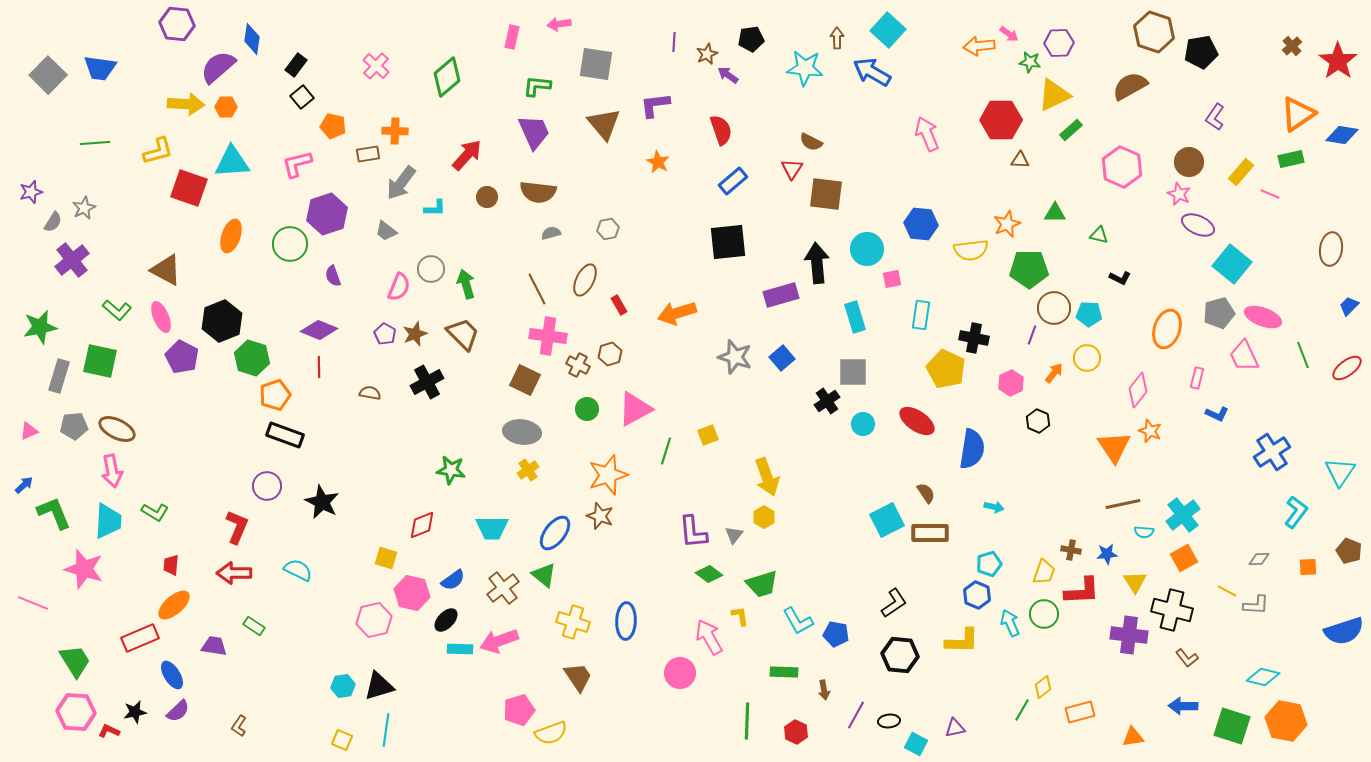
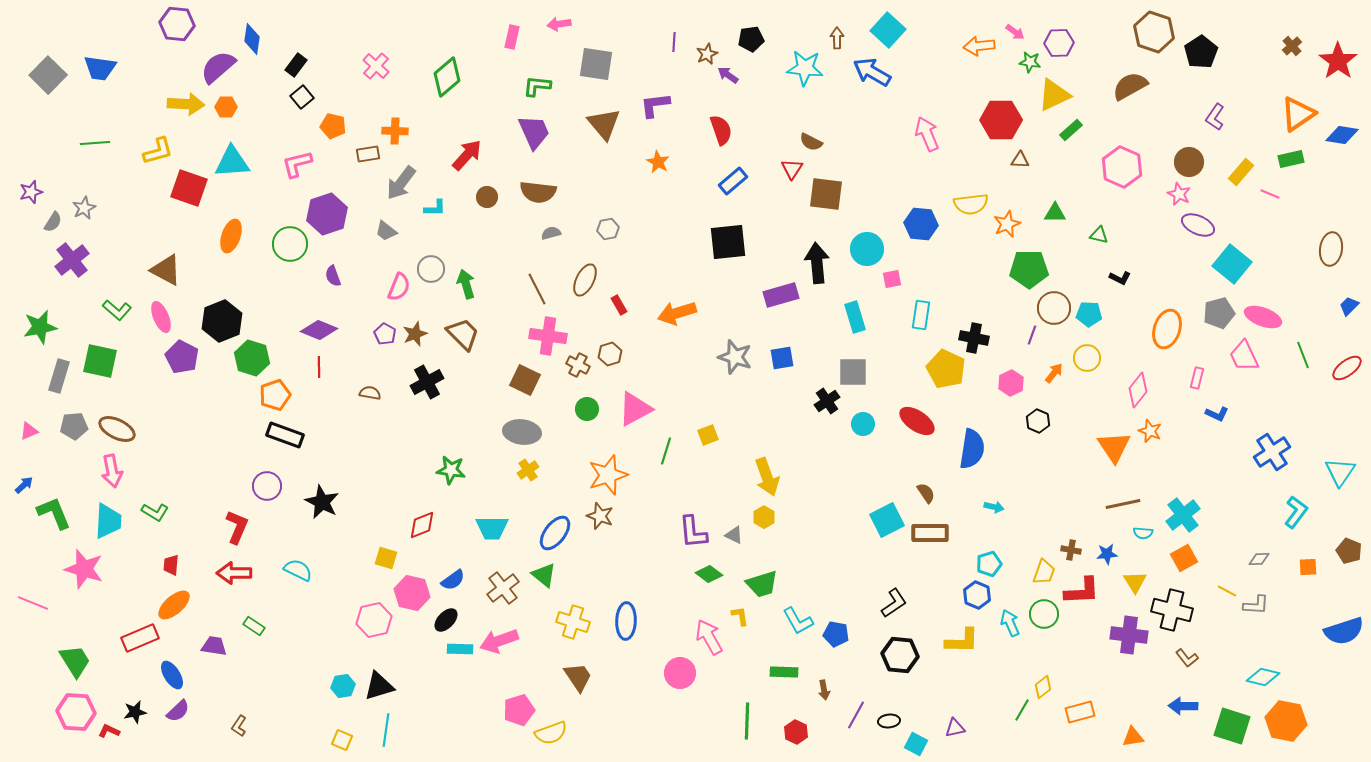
pink arrow at (1009, 34): moved 6 px right, 2 px up
black pentagon at (1201, 52): rotated 24 degrees counterclockwise
yellow semicircle at (971, 250): moved 46 px up
blue square at (782, 358): rotated 30 degrees clockwise
cyan semicircle at (1144, 532): moved 1 px left, 1 px down
gray triangle at (734, 535): rotated 42 degrees counterclockwise
